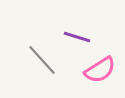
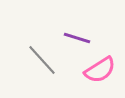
purple line: moved 1 px down
